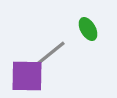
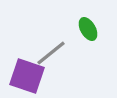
purple square: rotated 18 degrees clockwise
